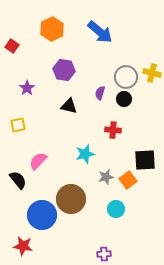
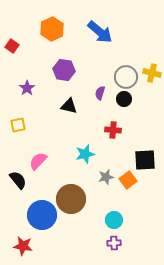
cyan circle: moved 2 px left, 11 px down
purple cross: moved 10 px right, 11 px up
